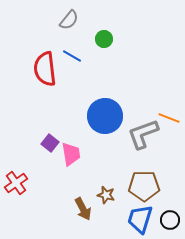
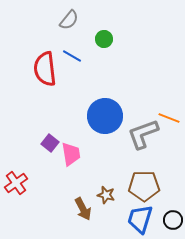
black circle: moved 3 px right
